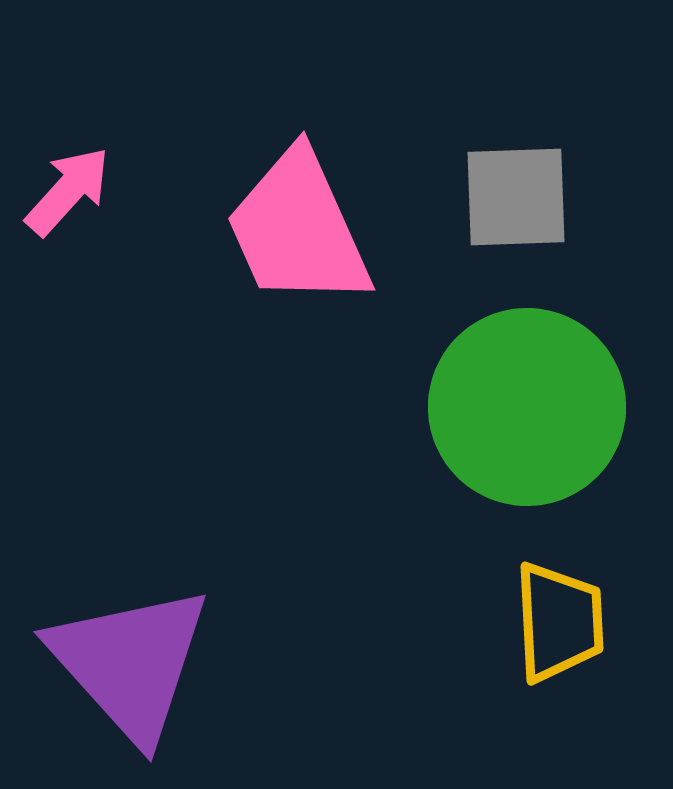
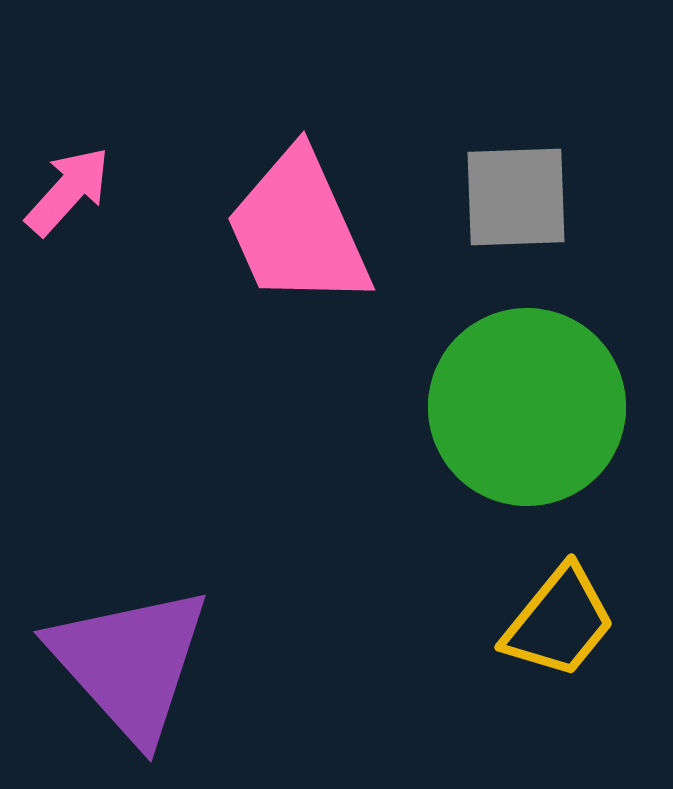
yellow trapezoid: rotated 42 degrees clockwise
